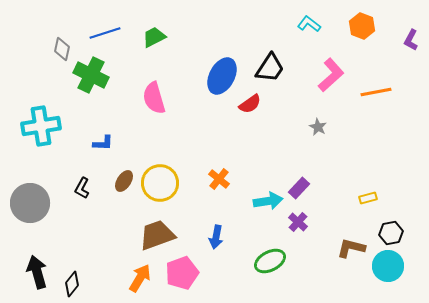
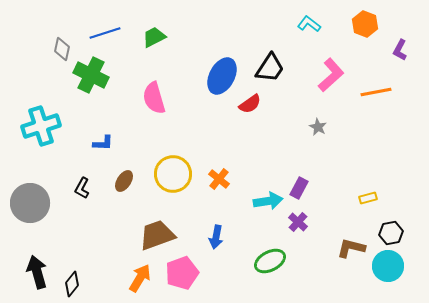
orange hexagon: moved 3 px right, 2 px up
purple L-shape: moved 11 px left, 10 px down
cyan cross: rotated 9 degrees counterclockwise
yellow circle: moved 13 px right, 9 px up
purple rectangle: rotated 15 degrees counterclockwise
